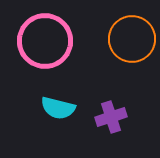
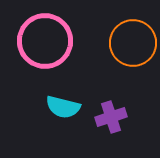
orange circle: moved 1 px right, 4 px down
cyan semicircle: moved 5 px right, 1 px up
